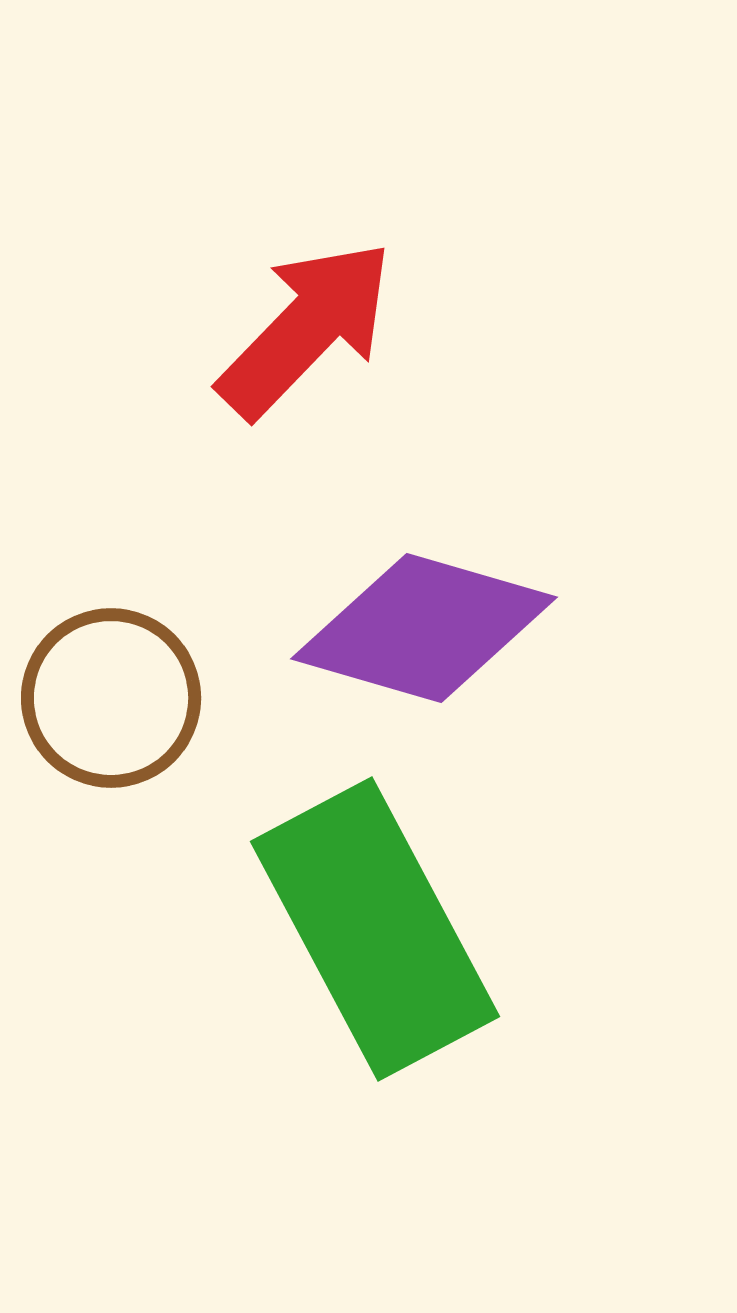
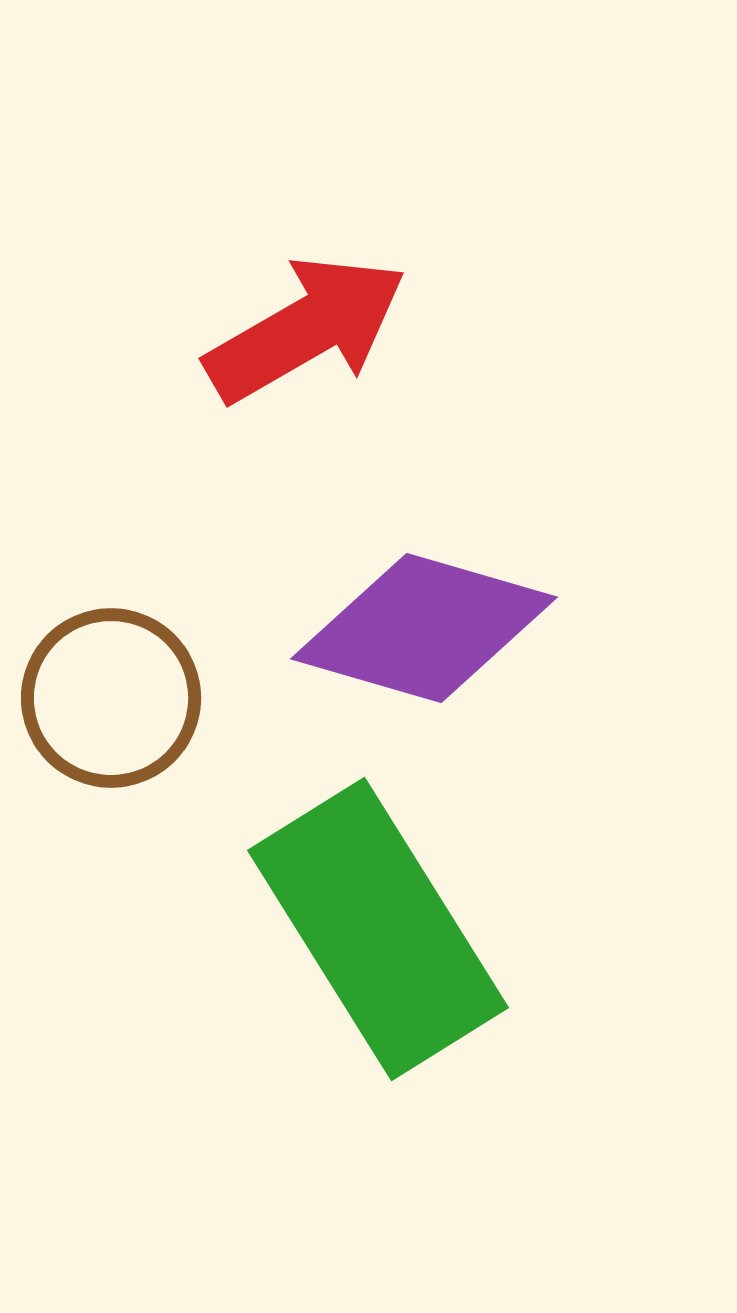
red arrow: rotated 16 degrees clockwise
green rectangle: moved 3 px right; rotated 4 degrees counterclockwise
